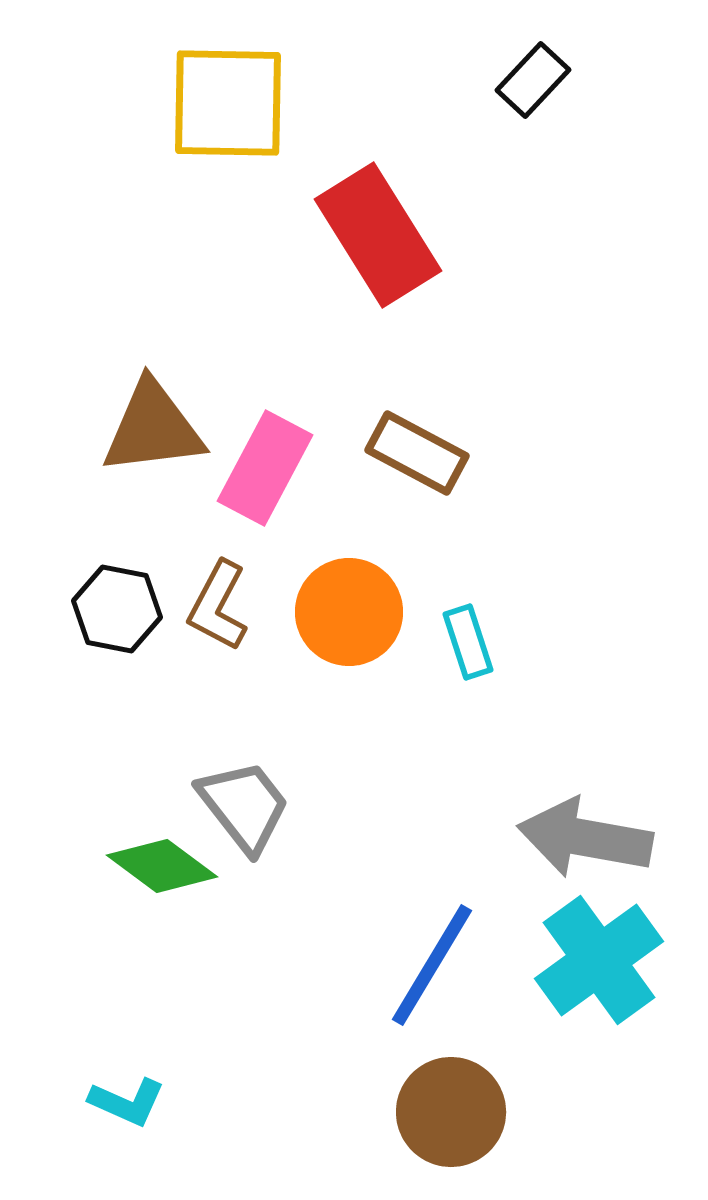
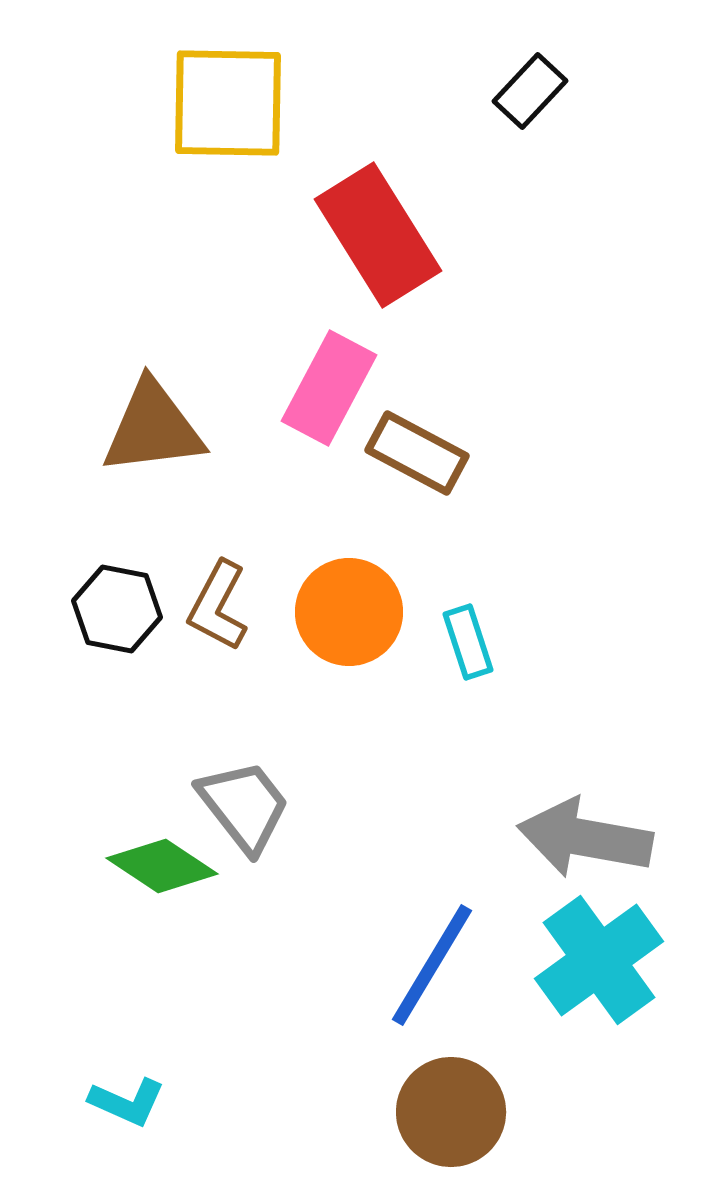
black rectangle: moved 3 px left, 11 px down
pink rectangle: moved 64 px right, 80 px up
green diamond: rotated 3 degrees counterclockwise
